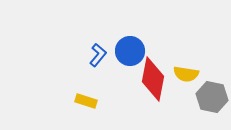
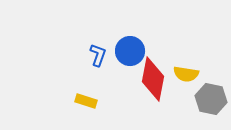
blue L-shape: rotated 20 degrees counterclockwise
gray hexagon: moved 1 px left, 2 px down
